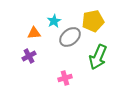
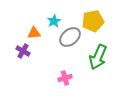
purple cross: moved 6 px left, 5 px up; rotated 32 degrees counterclockwise
